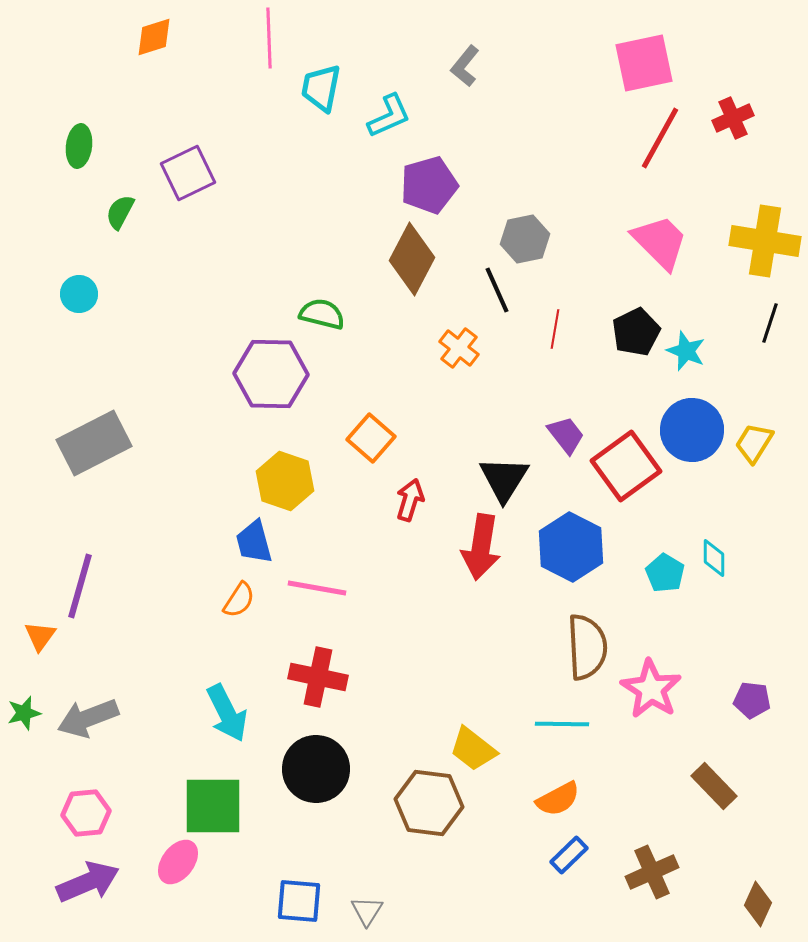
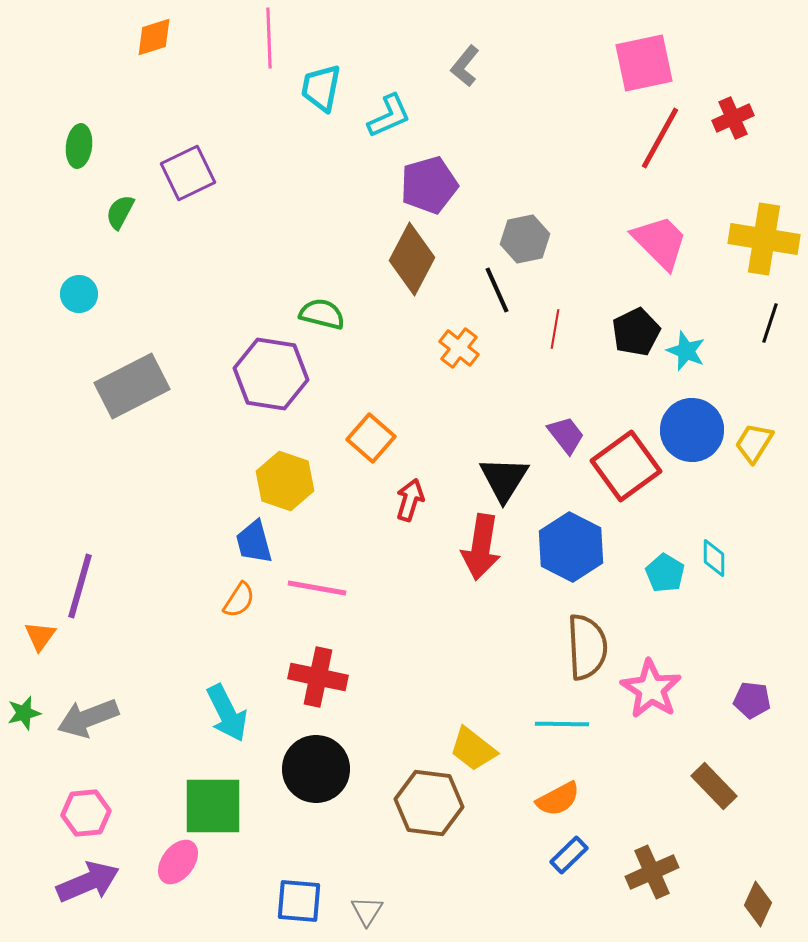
yellow cross at (765, 241): moved 1 px left, 2 px up
purple hexagon at (271, 374): rotated 8 degrees clockwise
gray rectangle at (94, 443): moved 38 px right, 57 px up
